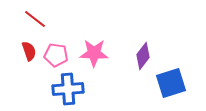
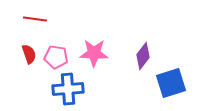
red line: rotated 30 degrees counterclockwise
red semicircle: moved 3 px down
pink pentagon: moved 2 px down
